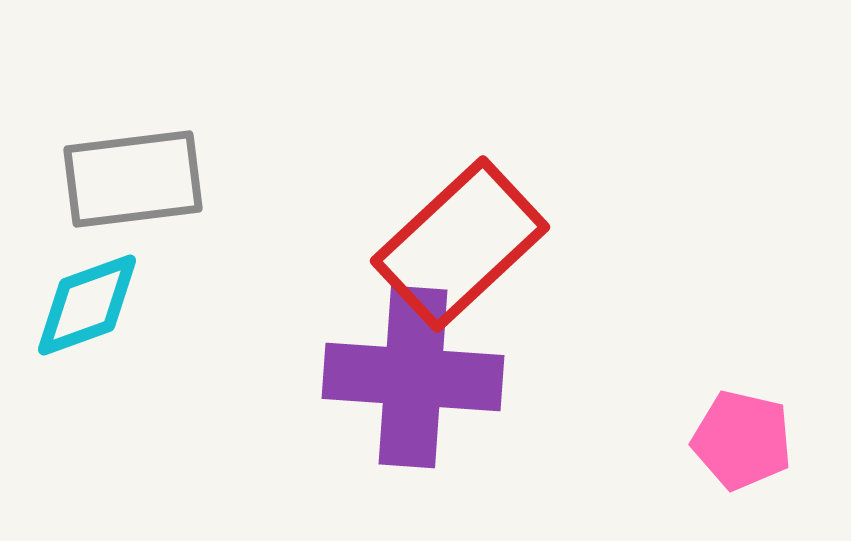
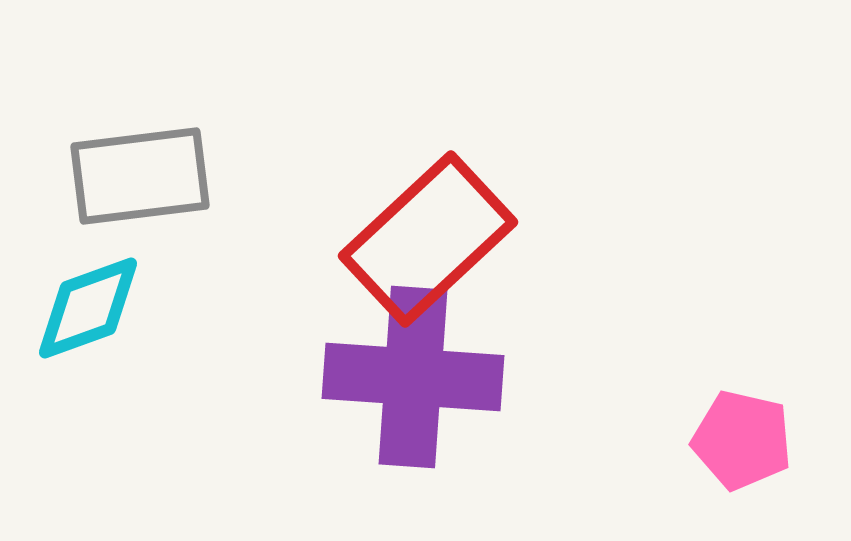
gray rectangle: moved 7 px right, 3 px up
red rectangle: moved 32 px left, 5 px up
cyan diamond: moved 1 px right, 3 px down
